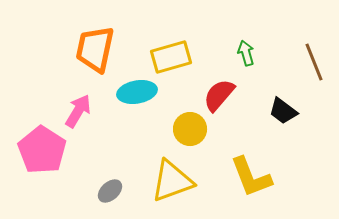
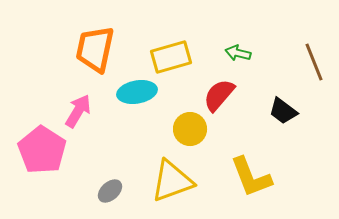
green arrow: moved 8 px left; rotated 60 degrees counterclockwise
